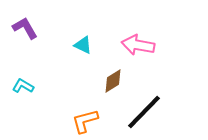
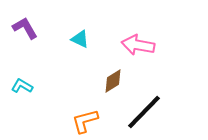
cyan triangle: moved 3 px left, 6 px up
cyan L-shape: moved 1 px left
